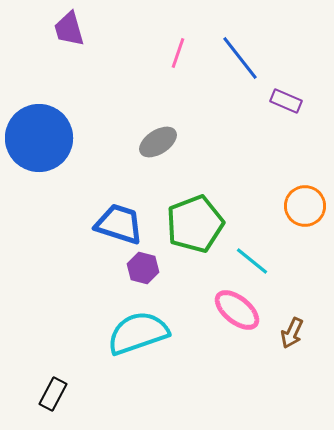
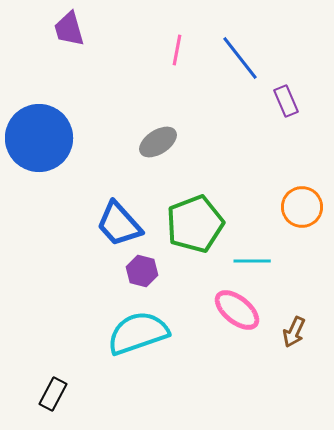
pink line: moved 1 px left, 3 px up; rotated 8 degrees counterclockwise
purple rectangle: rotated 44 degrees clockwise
orange circle: moved 3 px left, 1 px down
blue trapezoid: rotated 150 degrees counterclockwise
cyan line: rotated 39 degrees counterclockwise
purple hexagon: moved 1 px left, 3 px down
brown arrow: moved 2 px right, 1 px up
